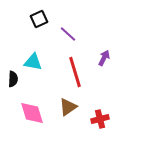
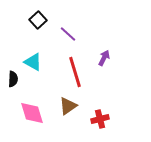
black square: moved 1 px left, 1 px down; rotated 18 degrees counterclockwise
cyan triangle: rotated 18 degrees clockwise
brown triangle: moved 1 px up
